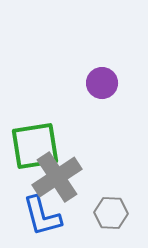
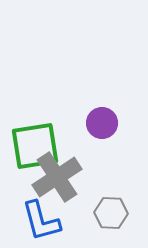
purple circle: moved 40 px down
blue L-shape: moved 1 px left, 5 px down
